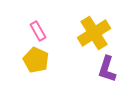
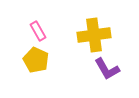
yellow cross: moved 2 px down; rotated 24 degrees clockwise
purple L-shape: rotated 48 degrees counterclockwise
